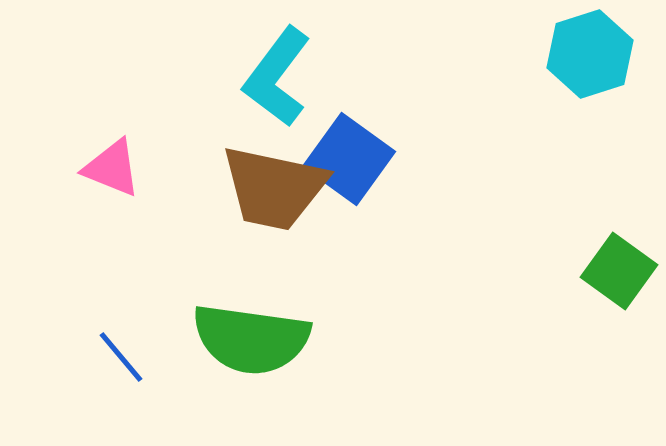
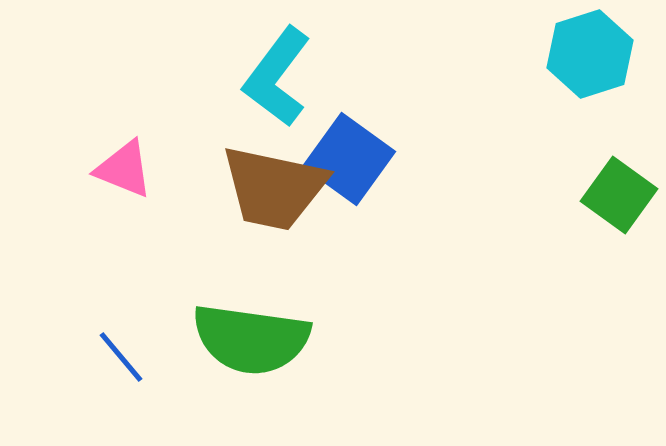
pink triangle: moved 12 px right, 1 px down
green square: moved 76 px up
